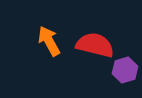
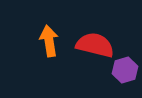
orange arrow: rotated 20 degrees clockwise
